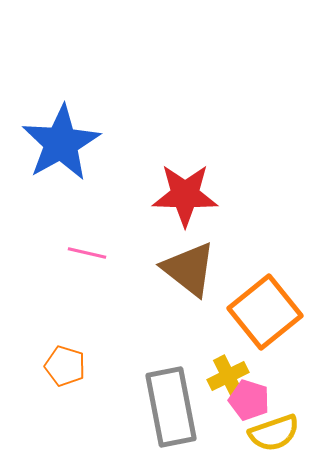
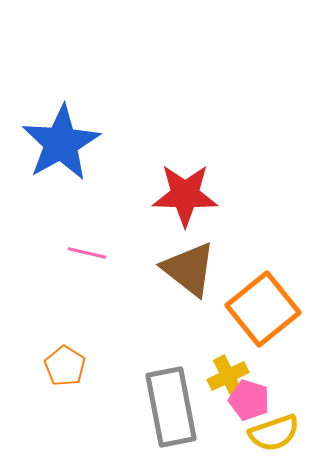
orange square: moved 2 px left, 3 px up
orange pentagon: rotated 15 degrees clockwise
